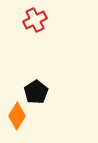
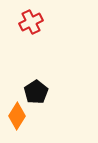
red cross: moved 4 px left, 2 px down
